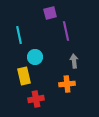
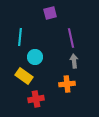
purple line: moved 5 px right, 7 px down
cyan line: moved 1 px right, 2 px down; rotated 18 degrees clockwise
yellow rectangle: rotated 42 degrees counterclockwise
